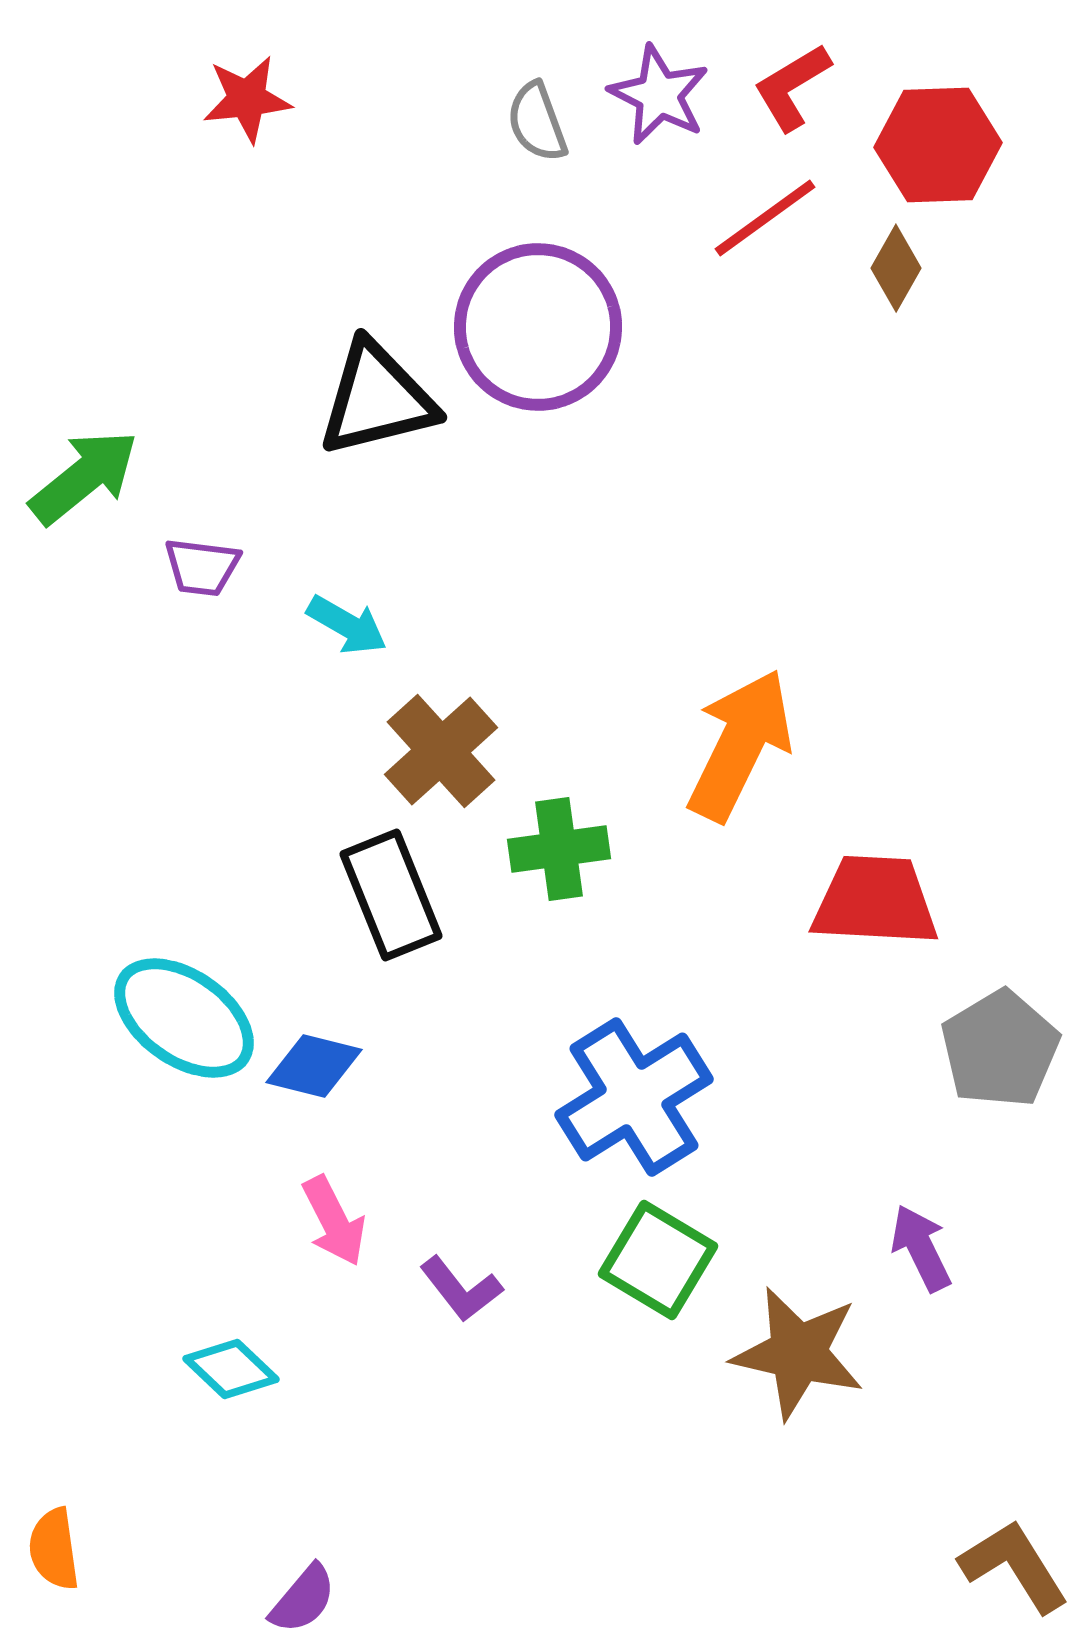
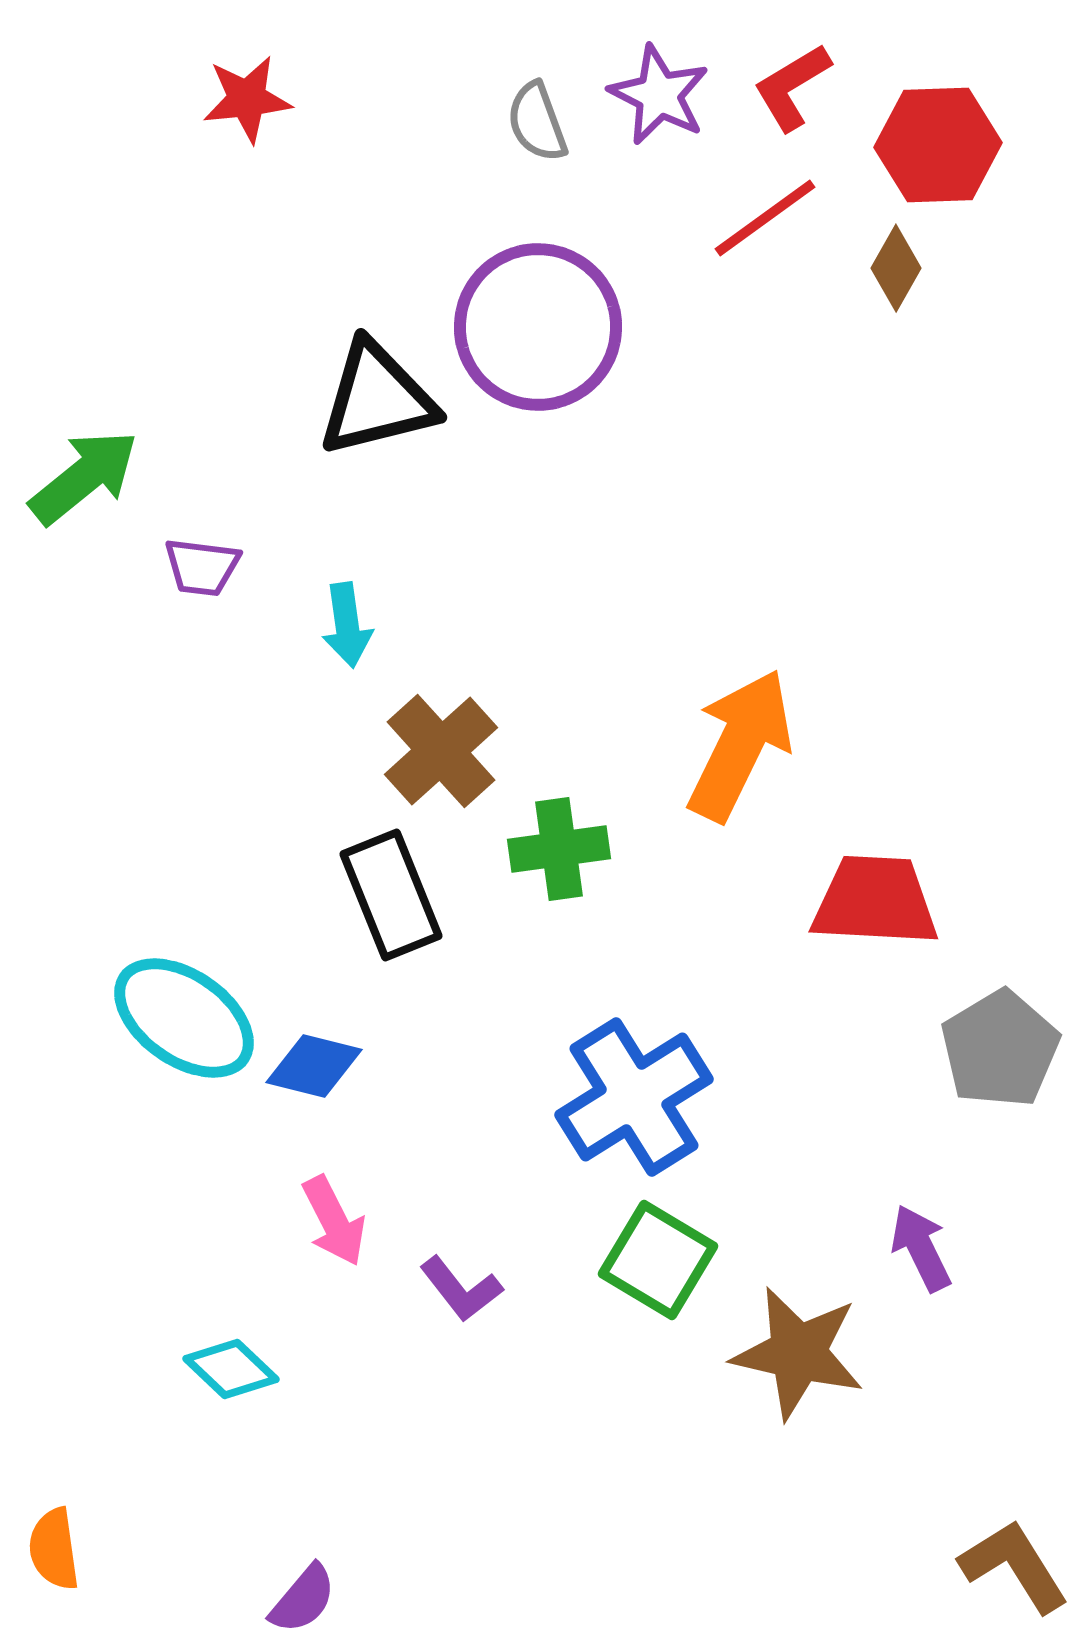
cyan arrow: rotated 52 degrees clockwise
